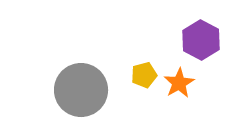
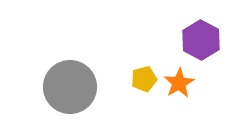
yellow pentagon: moved 4 px down
gray circle: moved 11 px left, 3 px up
